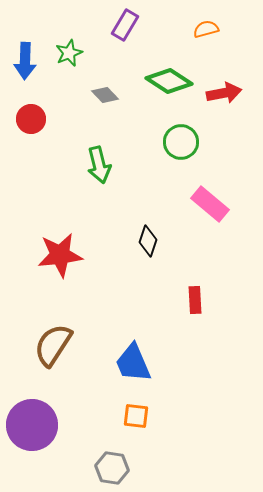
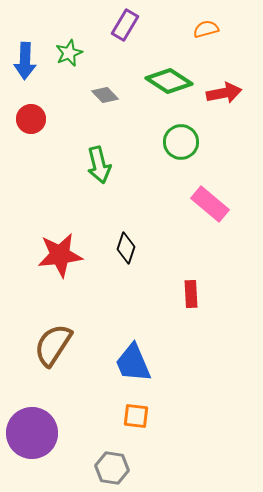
black diamond: moved 22 px left, 7 px down
red rectangle: moved 4 px left, 6 px up
purple circle: moved 8 px down
